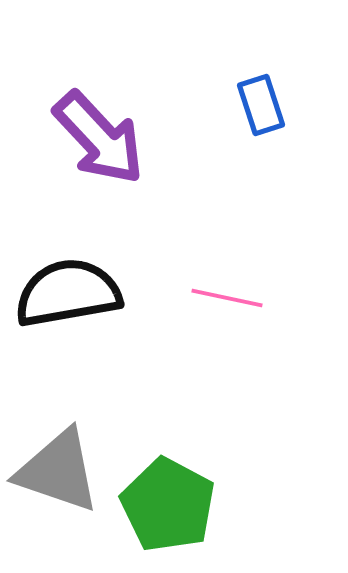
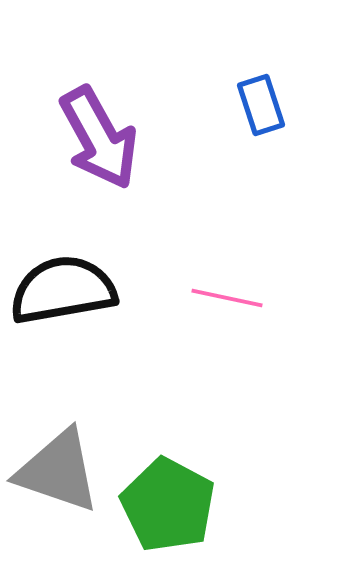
purple arrow: rotated 14 degrees clockwise
black semicircle: moved 5 px left, 3 px up
